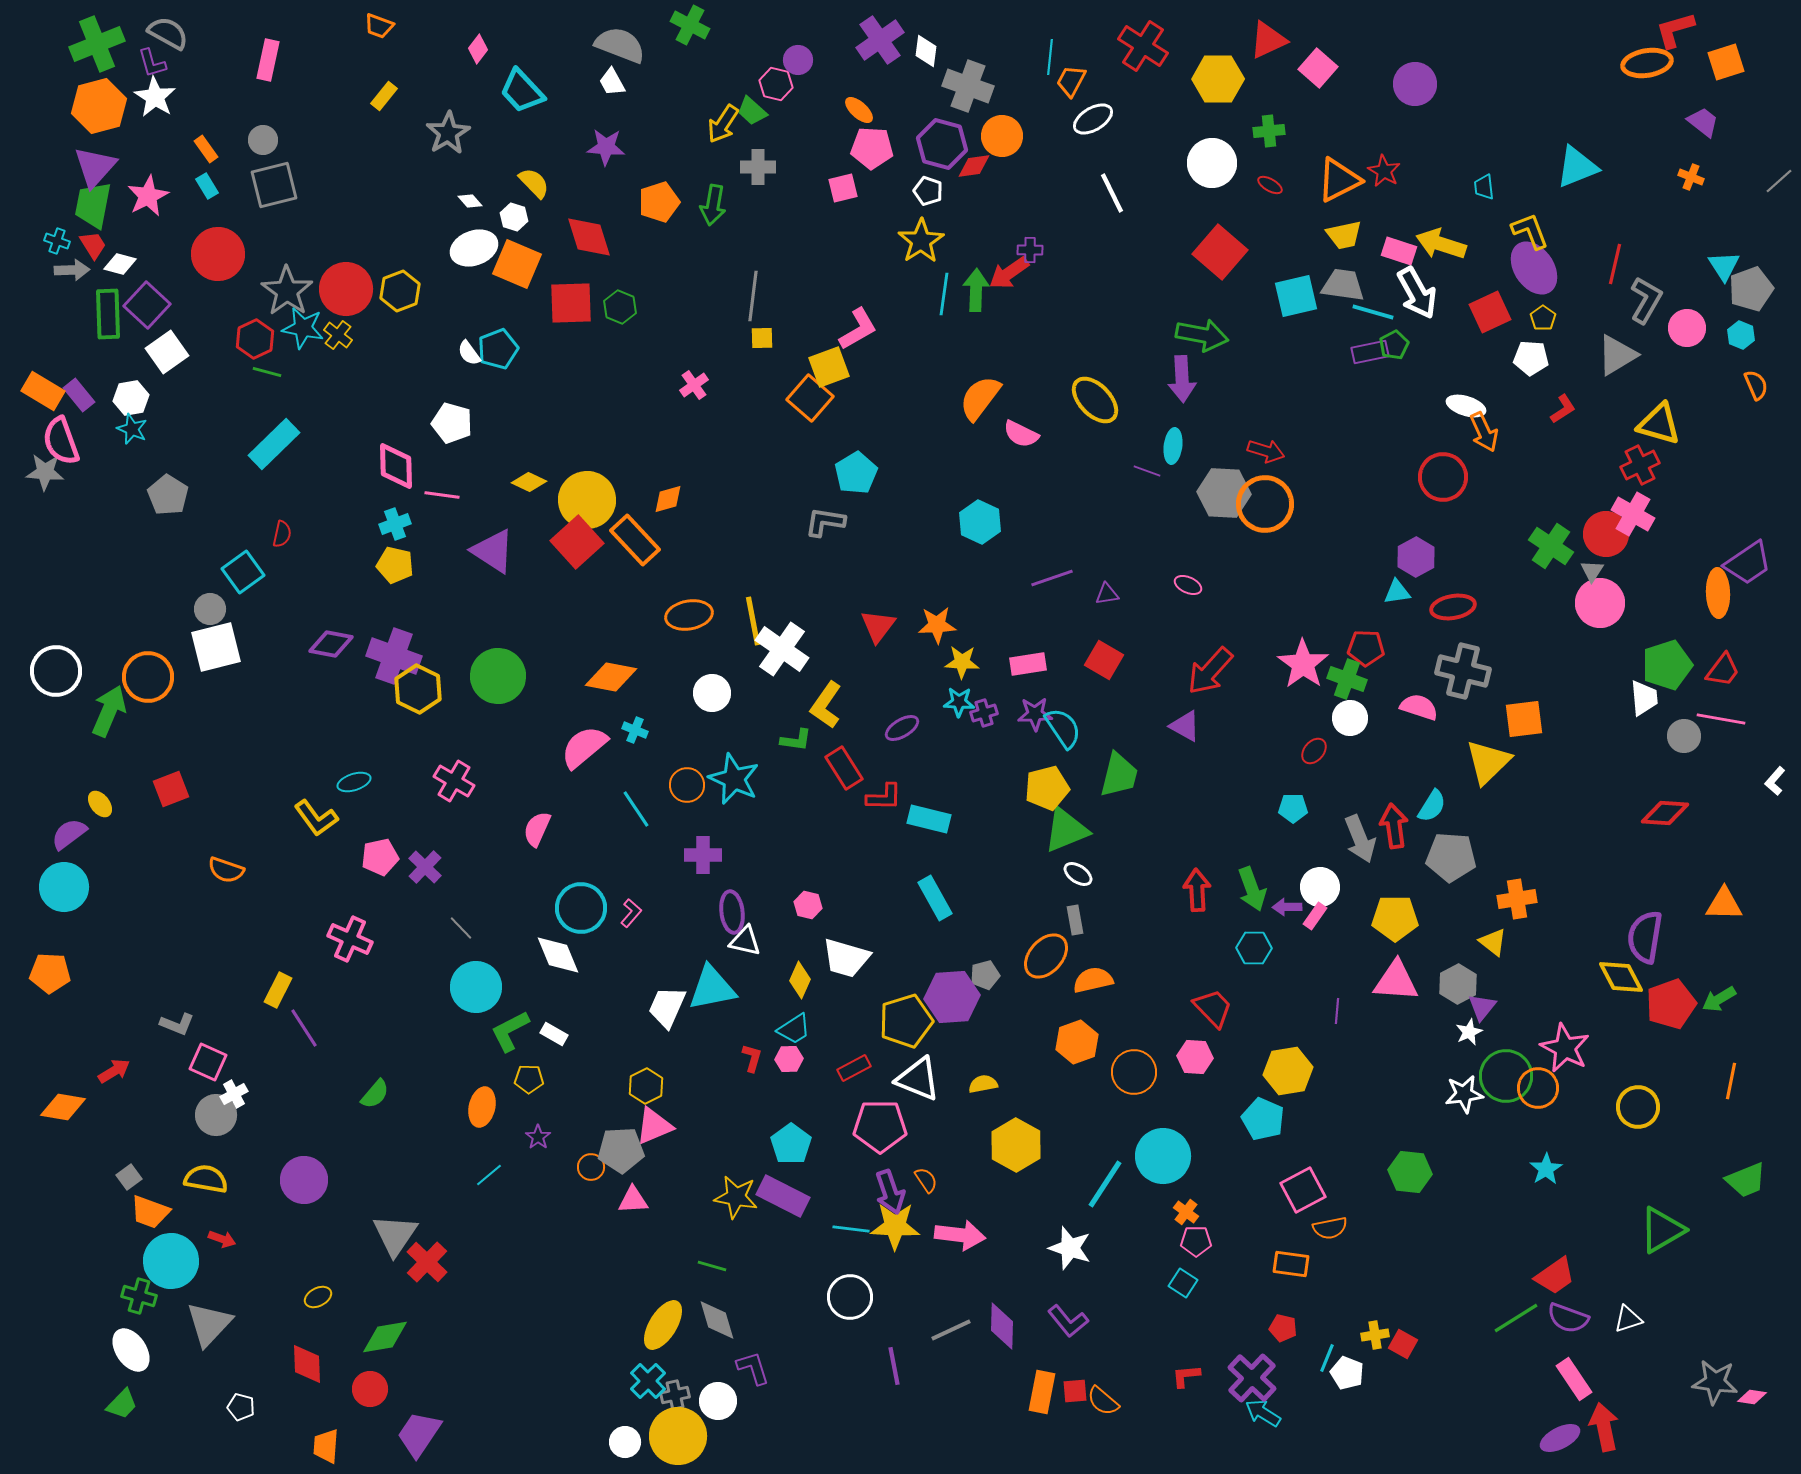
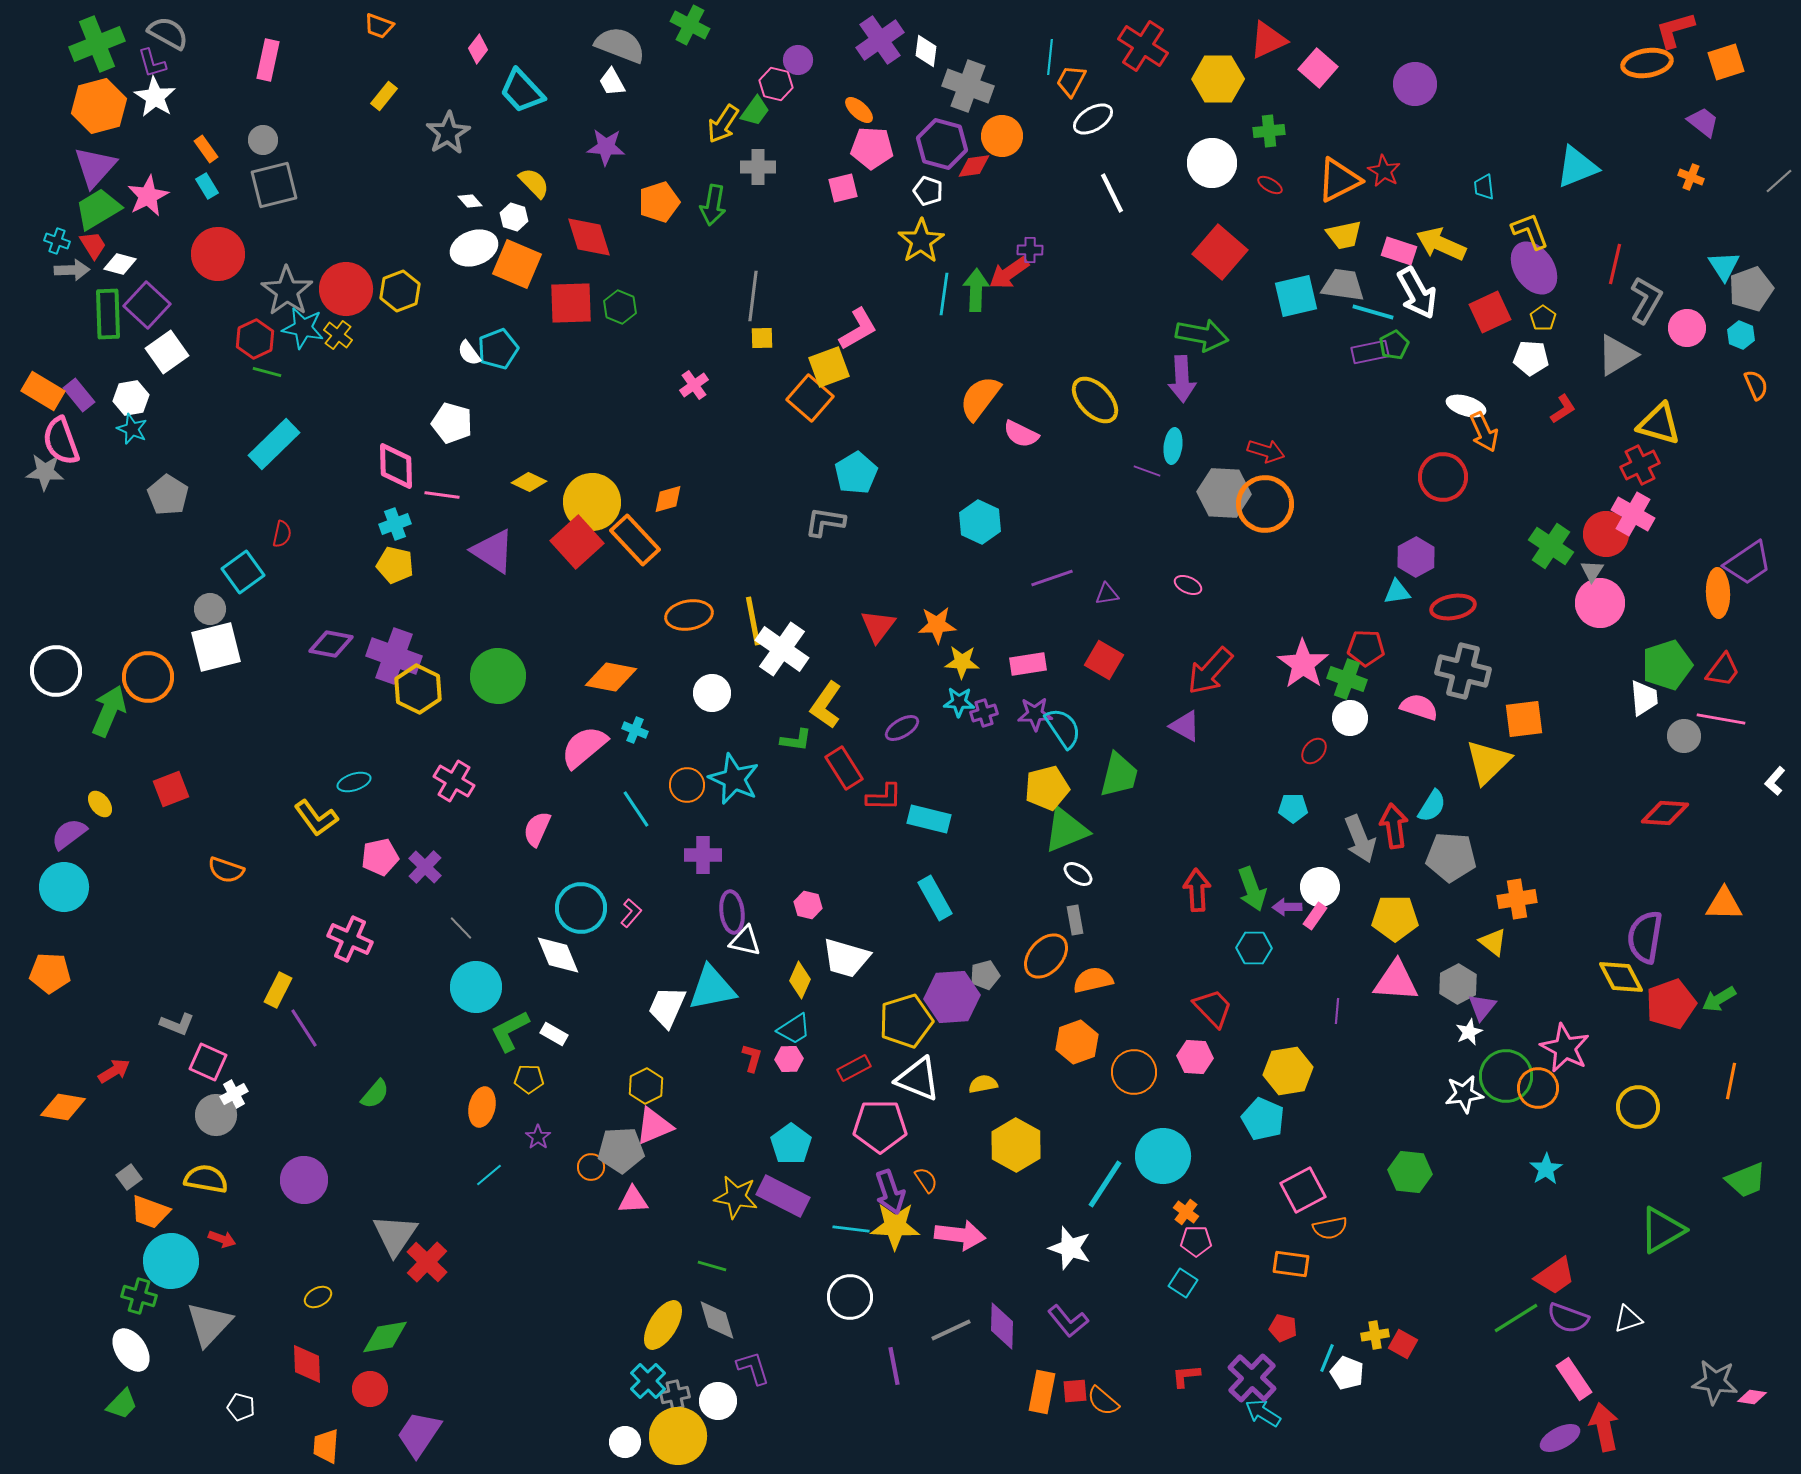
green trapezoid at (752, 111): moved 3 px right; rotated 96 degrees counterclockwise
green trapezoid at (93, 205): moved 5 px right, 4 px down; rotated 48 degrees clockwise
yellow arrow at (1441, 244): rotated 6 degrees clockwise
yellow circle at (587, 500): moved 5 px right, 2 px down
